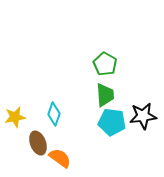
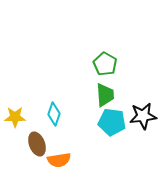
yellow star: rotated 10 degrees clockwise
brown ellipse: moved 1 px left, 1 px down
orange semicircle: moved 1 px left, 2 px down; rotated 135 degrees clockwise
